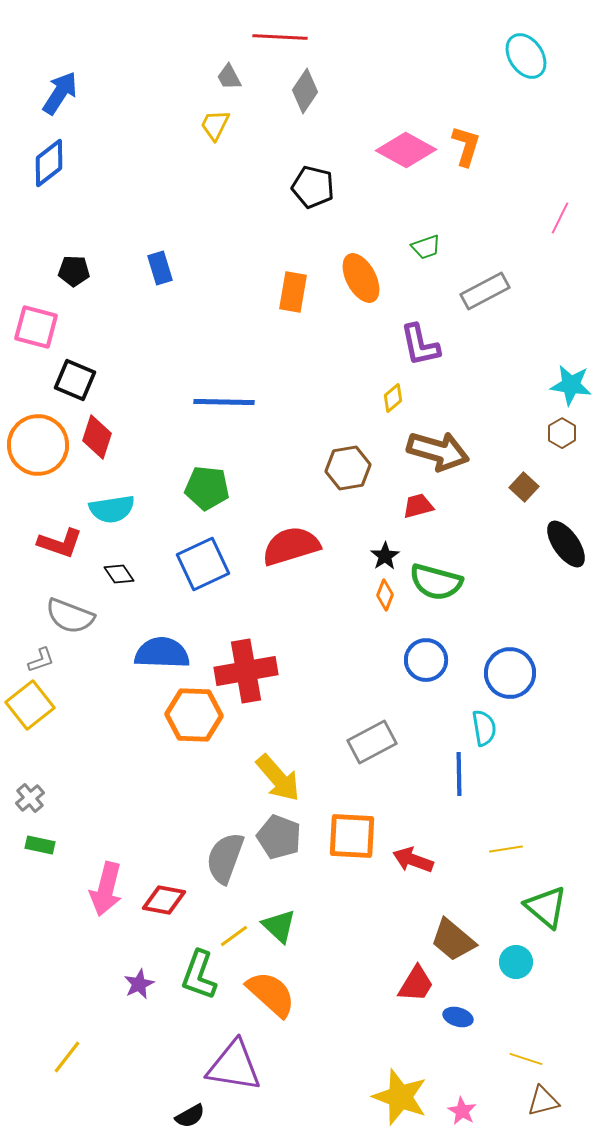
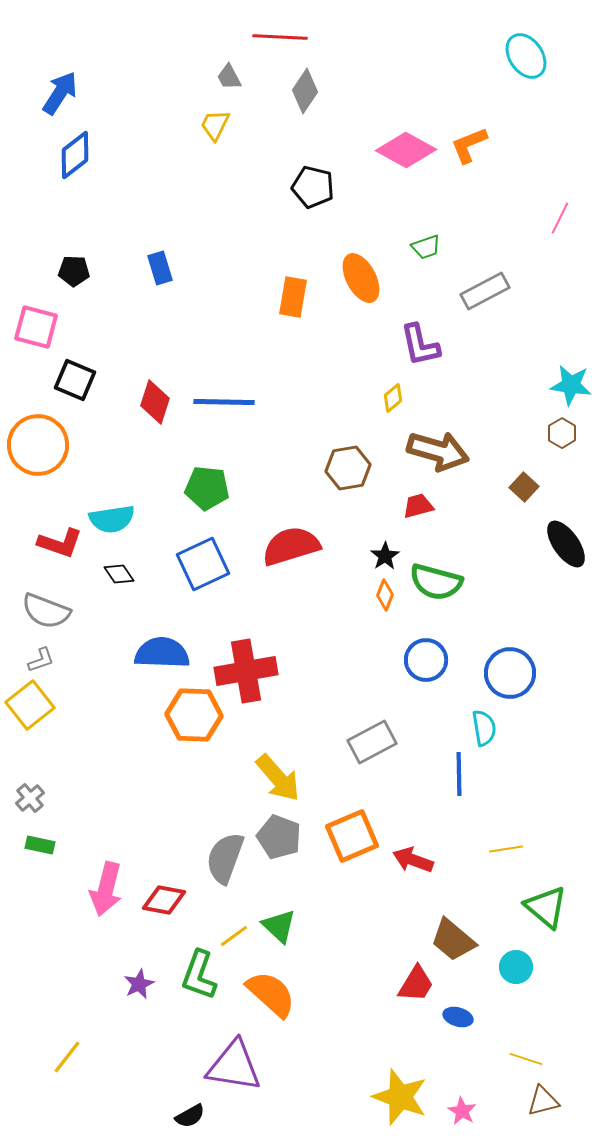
orange L-shape at (466, 146): moved 3 px right, 1 px up; rotated 129 degrees counterclockwise
blue diamond at (49, 163): moved 26 px right, 8 px up
orange rectangle at (293, 292): moved 5 px down
red diamond at (97, 437): moved 58 px right, 35 px up
cyan semicircle at (112, 509): moved 10 px down
gray semicircle at (70, 616): moved 24 px left, 5 px up
orange square at (352, 836): rotated 26 degrees counterclockwise
cyan circle at (516, 962): moved 5 px down
